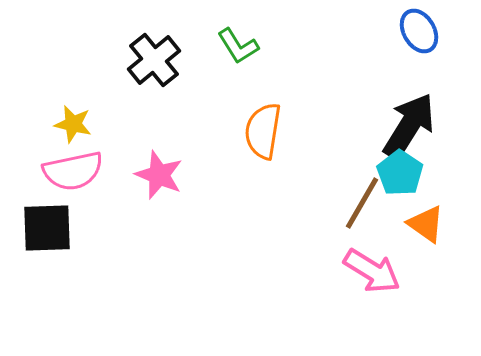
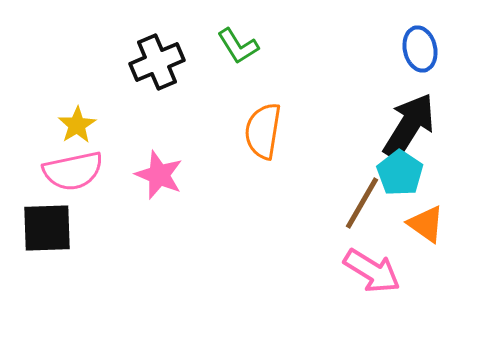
blue ellipse: moved 1 px right, 18 px down; rotated 18 degrees clockwise
black cross: moved 3 px right, 2 px down; rotated 16 degrees clockwise
yellow star: moved 4 px right, 1 px down; rotated 27 degrees clockwise
